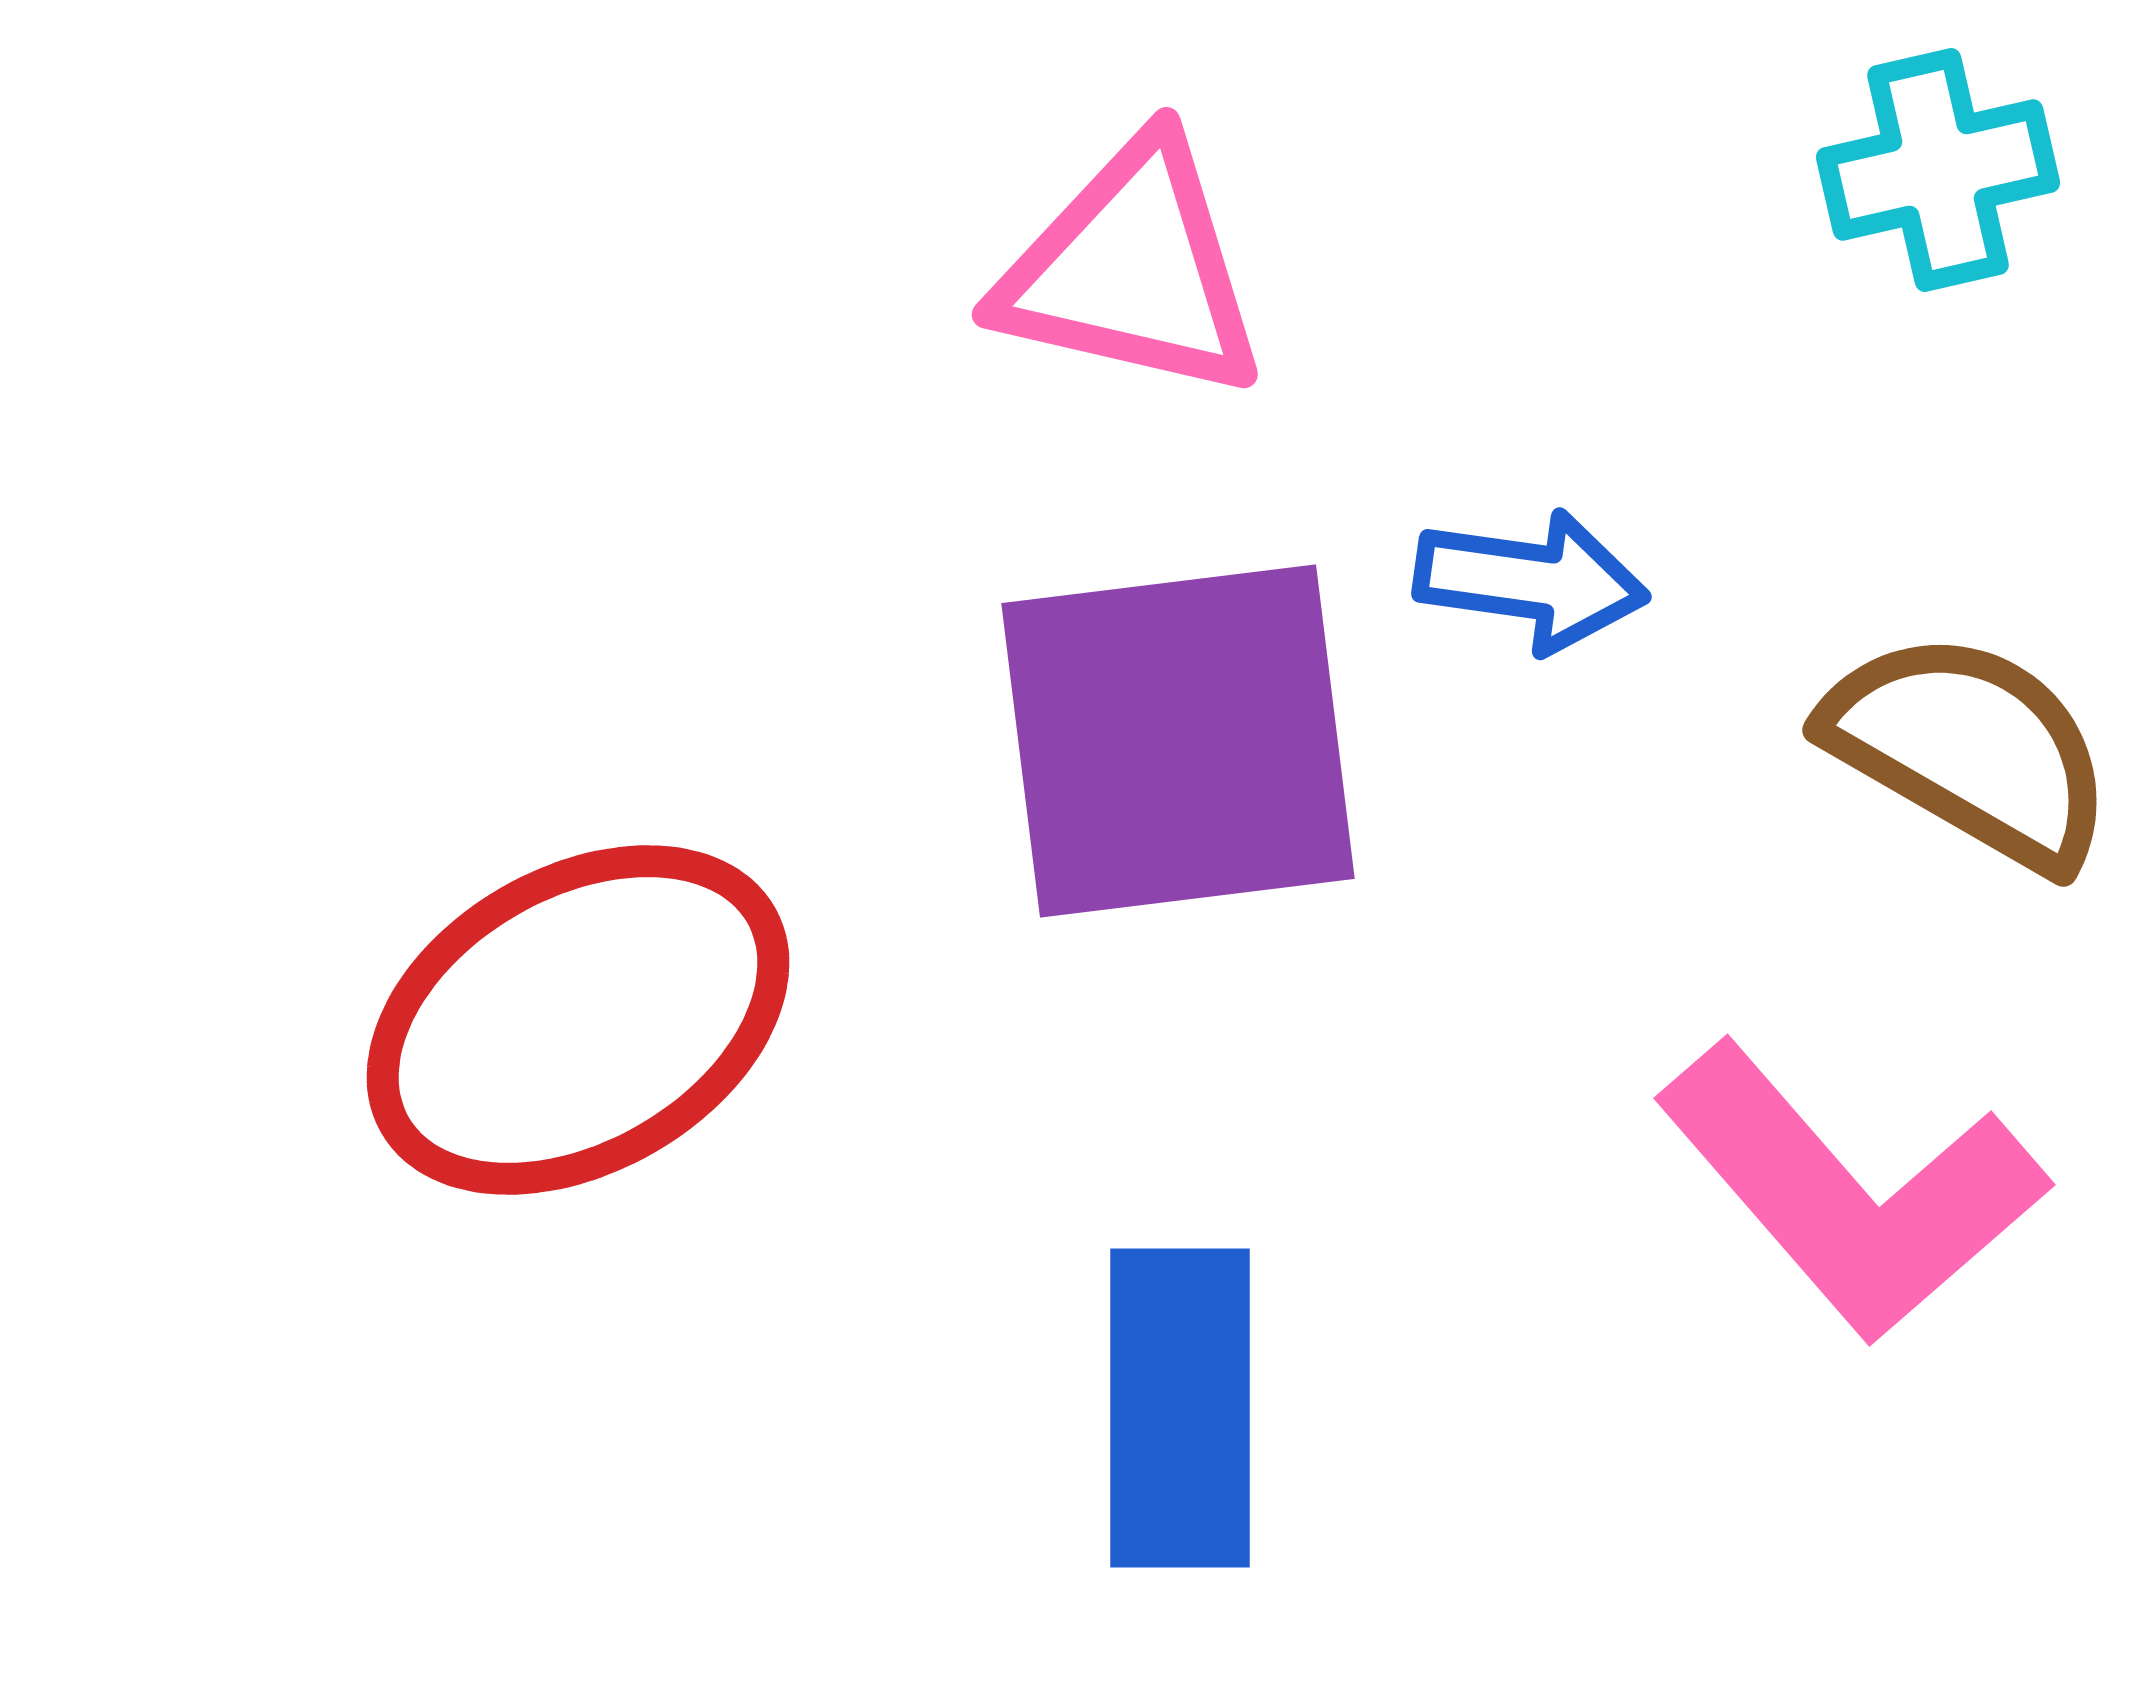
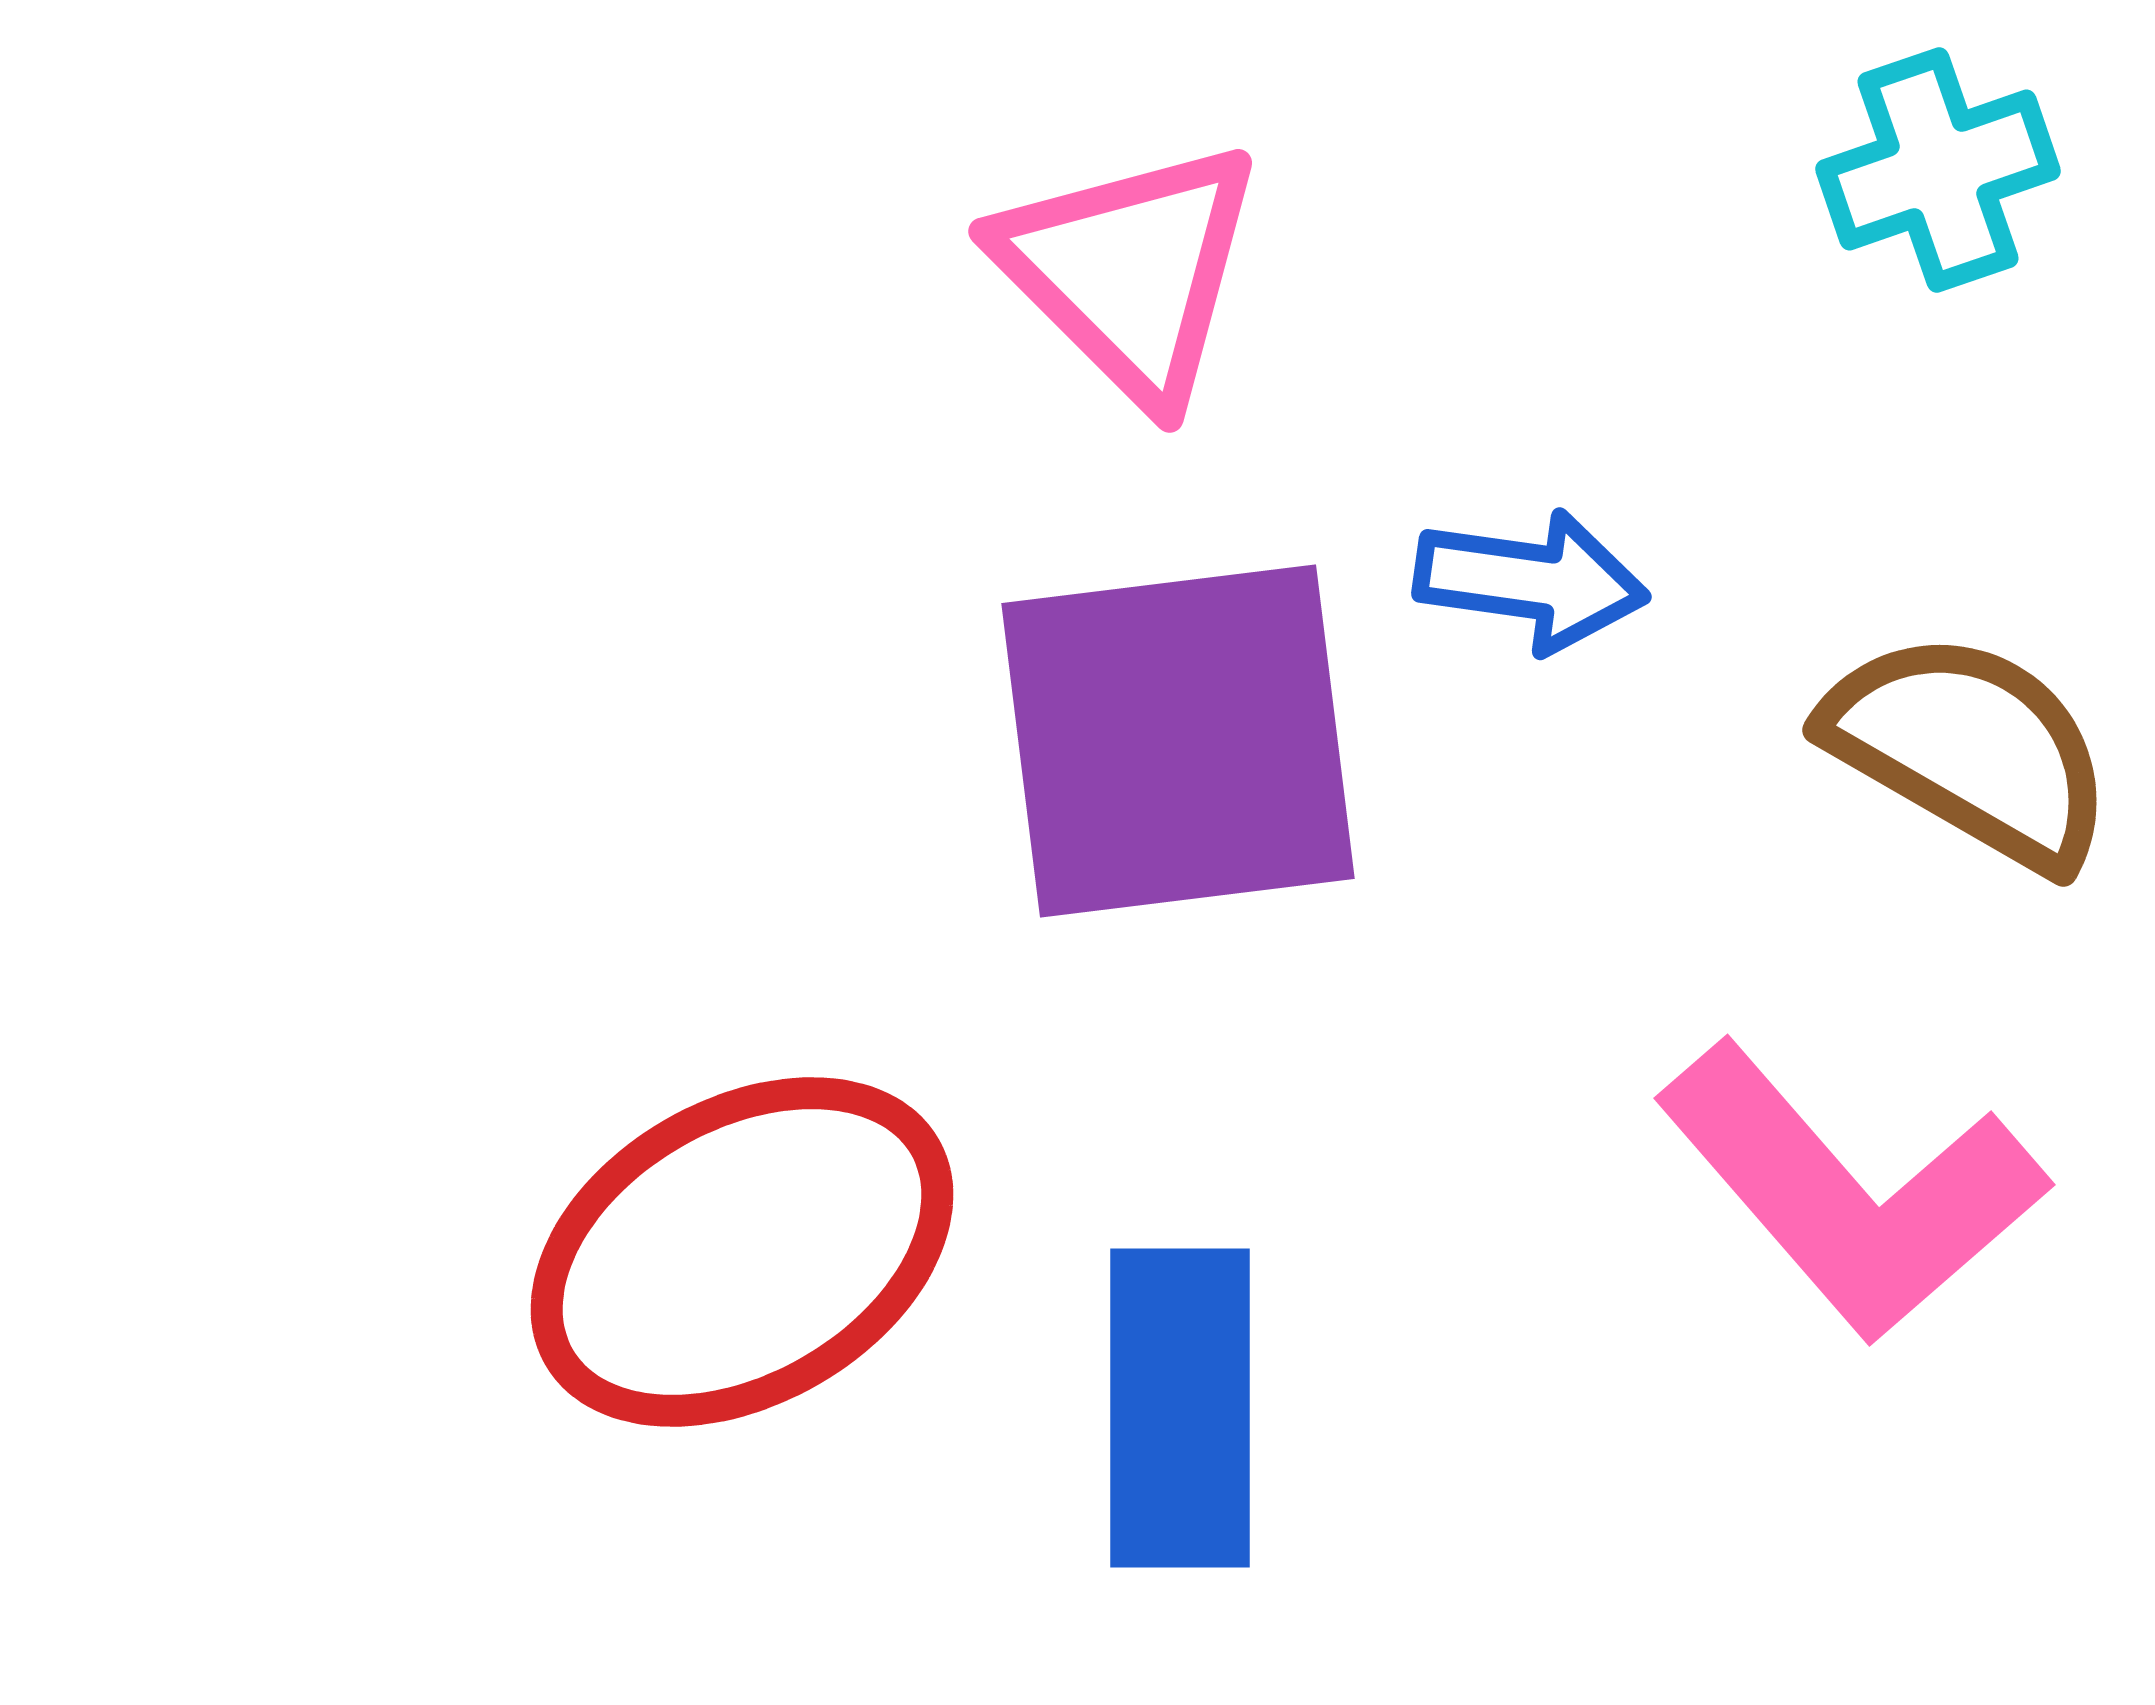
cyan cross: rotated 6 degrees counterclockwise
pink triangle: moved 2 px left, 1 px down; rotated 32 degrees clockwise
red ellipse: moved 164 px right, 232 px down
